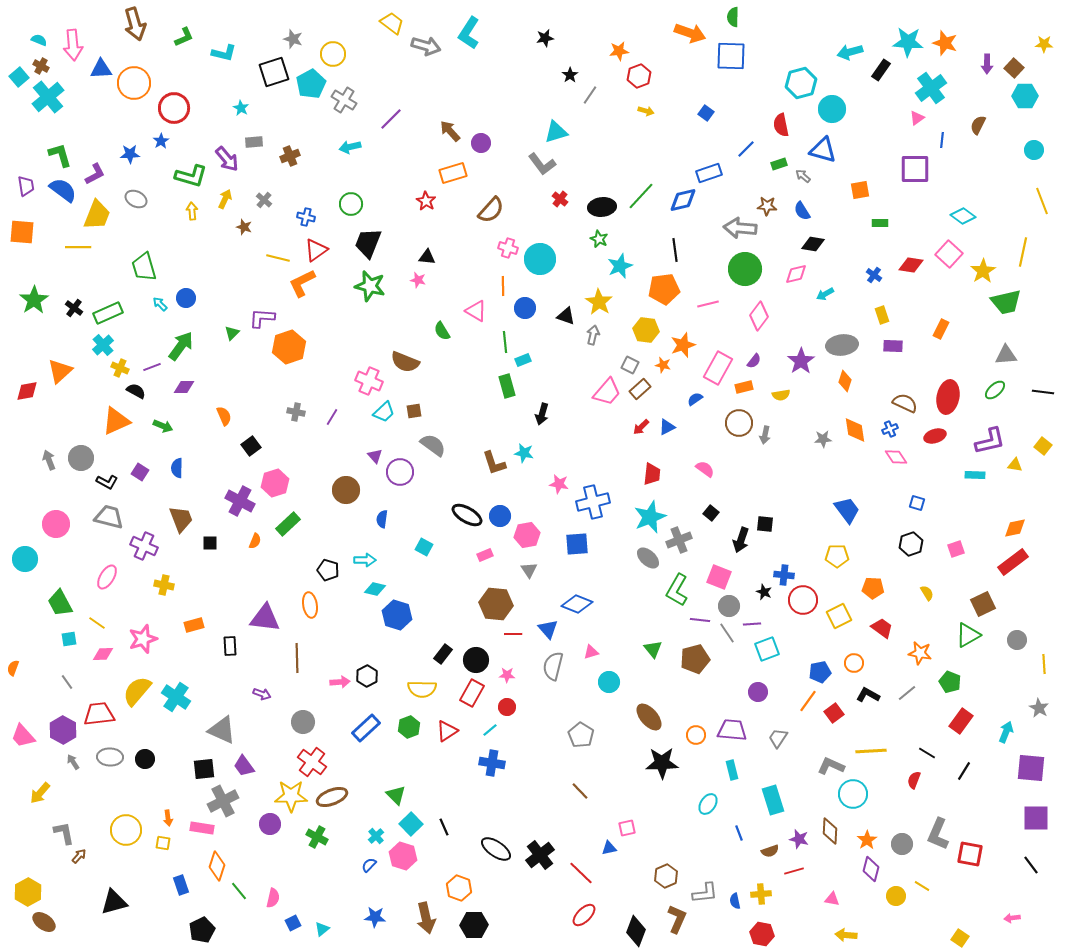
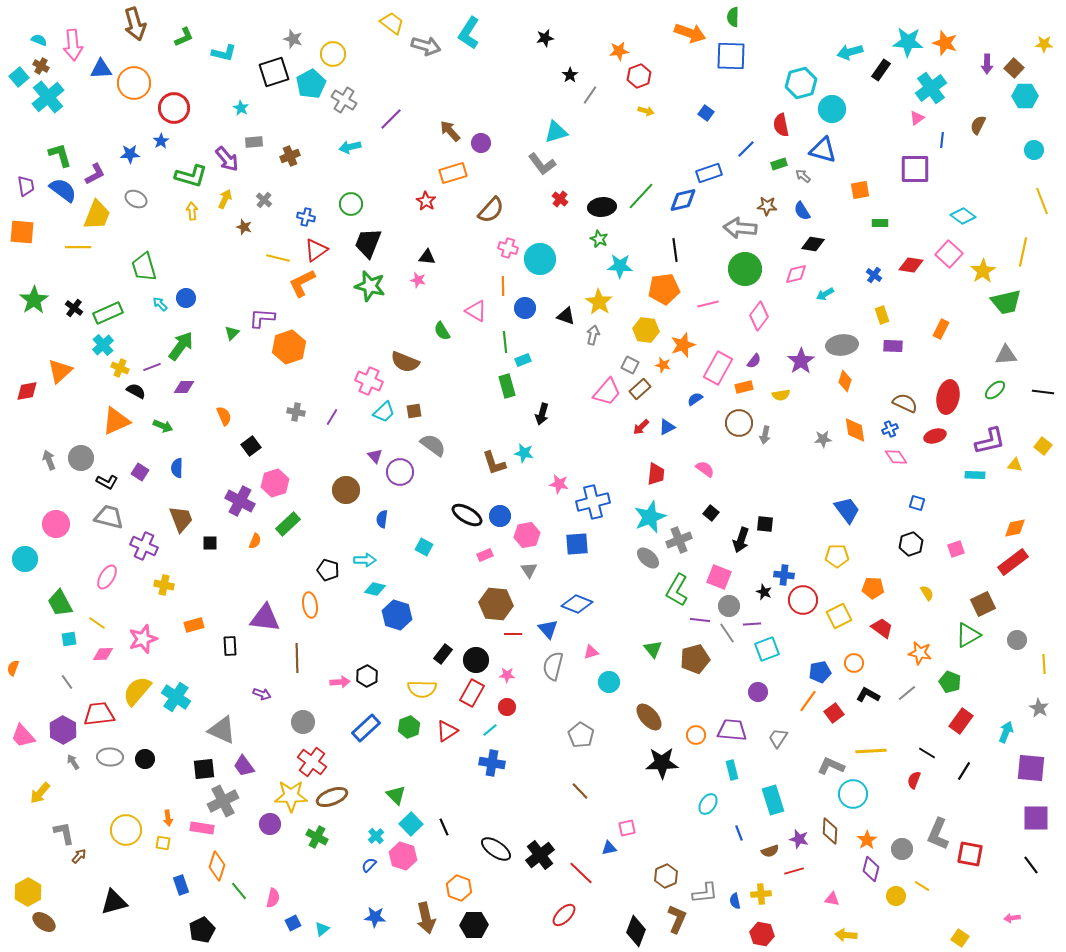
cyan star at (620, 266): rotated 25 degrees clockwise
red trapezoid at (652, 474): moved 4 px right
gray circle at (902, 844): moved 5 px down
red ellipse at (584, 915): moved 20 px left
